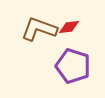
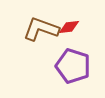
brown L-shape: moved 2 px right
